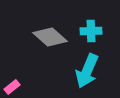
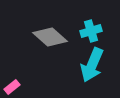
cyan cross: rotated 15 degrees counterclockwise
cyan arrow: moved 5 px right, 6 px up
